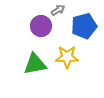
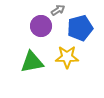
blue pentagon: moved 4 px left, 2 px down
green triangle: moved 3 px left, 2 px up
